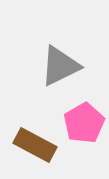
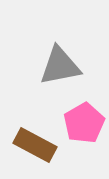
gray triangle: rotated 15 degrees clockwise
